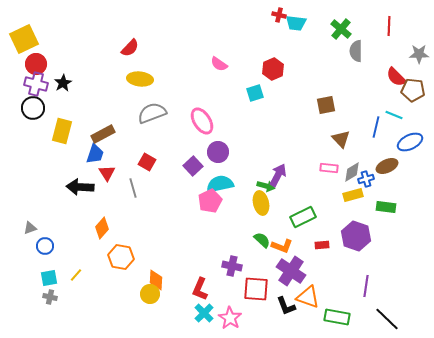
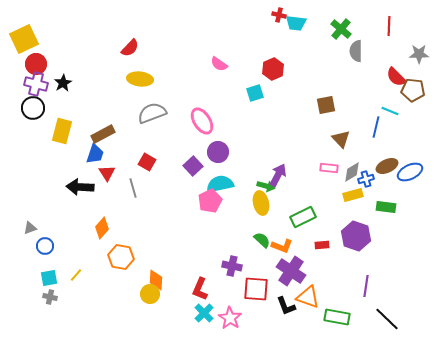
cyan line at (394, 115): moved 4 px left, 4 px up
blue ellipse at (410, 142): moved 30 px down
